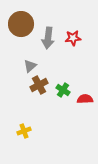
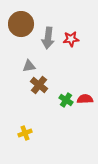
red star: moved 2 px left, 1 px down
gray triangle: moved 1 px left; rotated 32 degrees clockwise
brown cross: rotated 24 degrees counterclockwise
green cross: moved 3 px right, 10 px down
yellow cross: moved 1 px right, 2 px down
